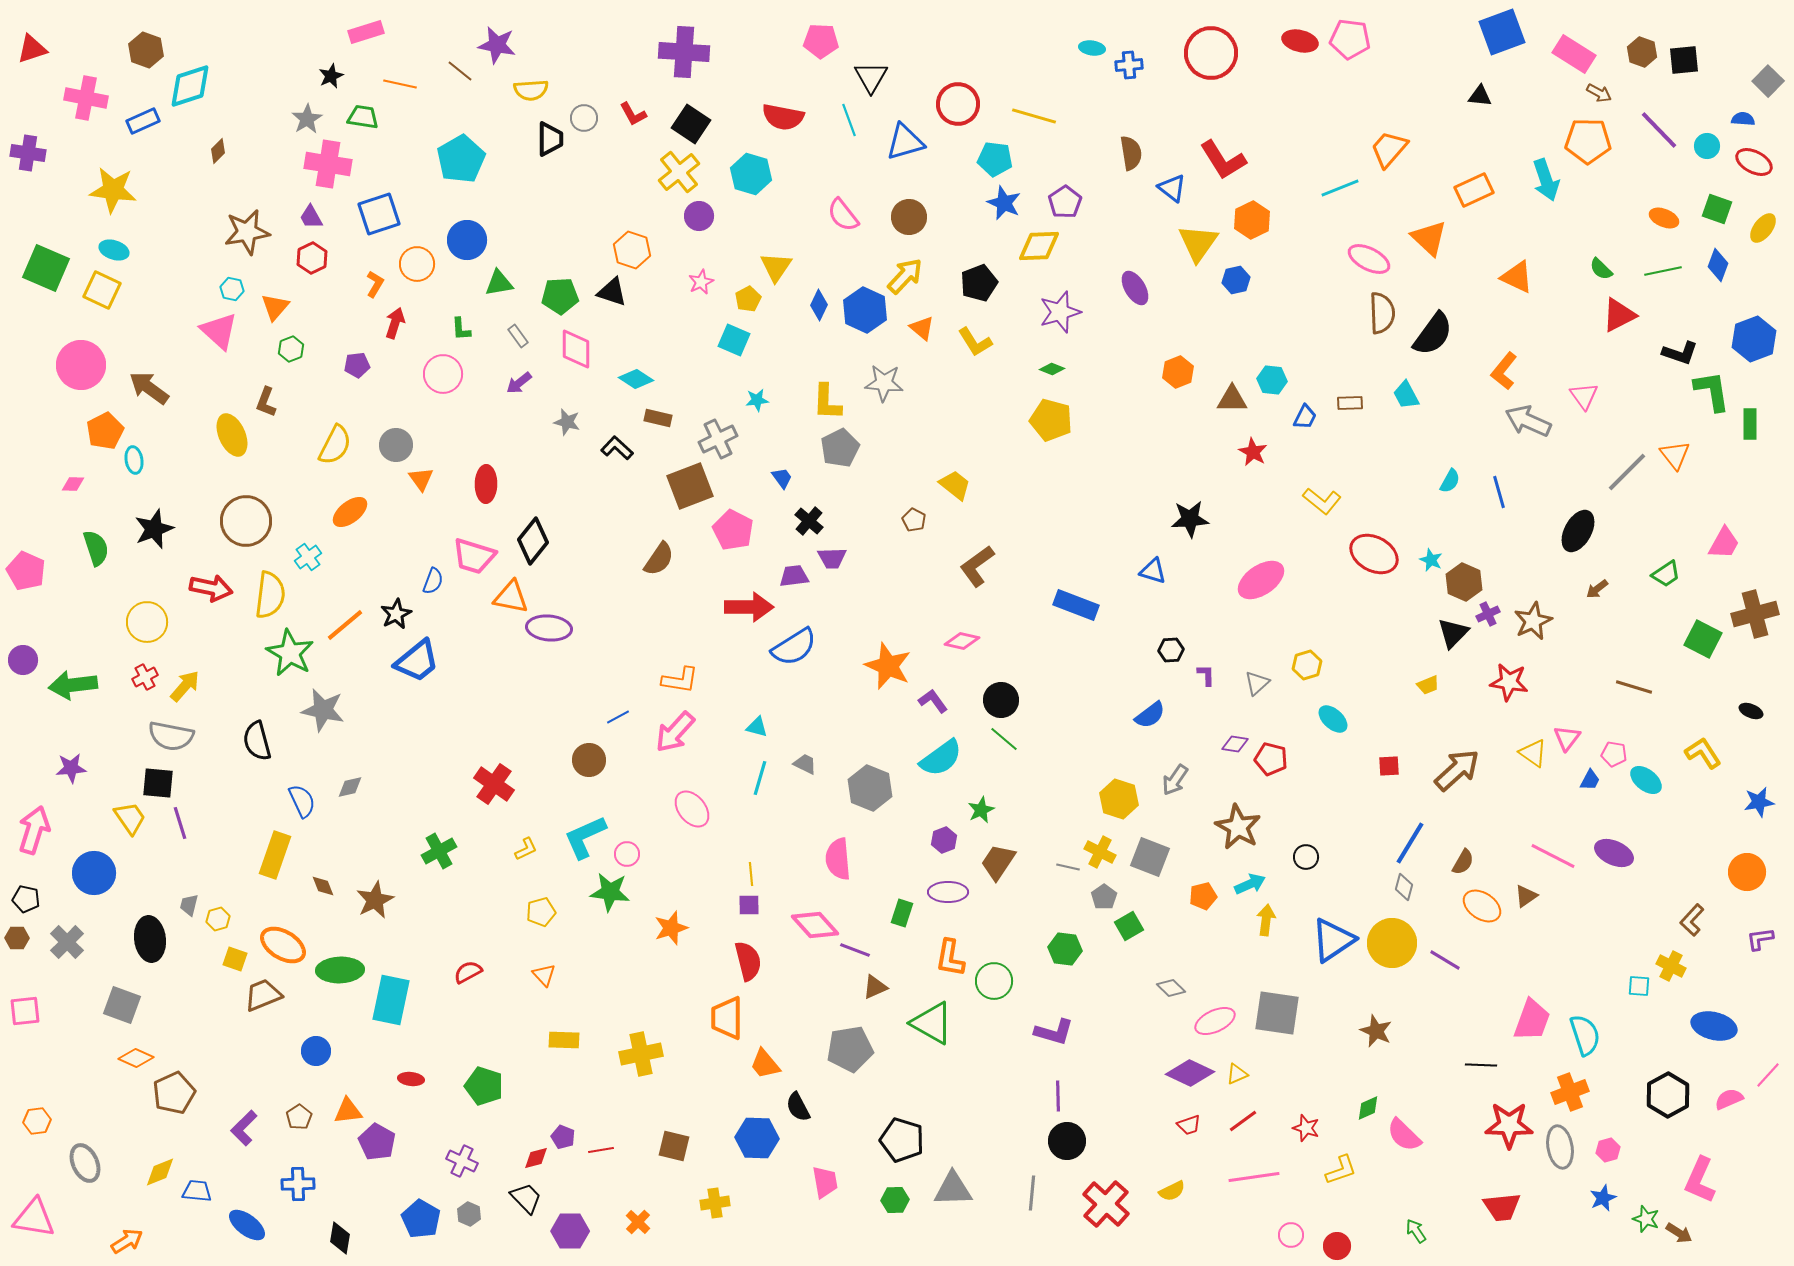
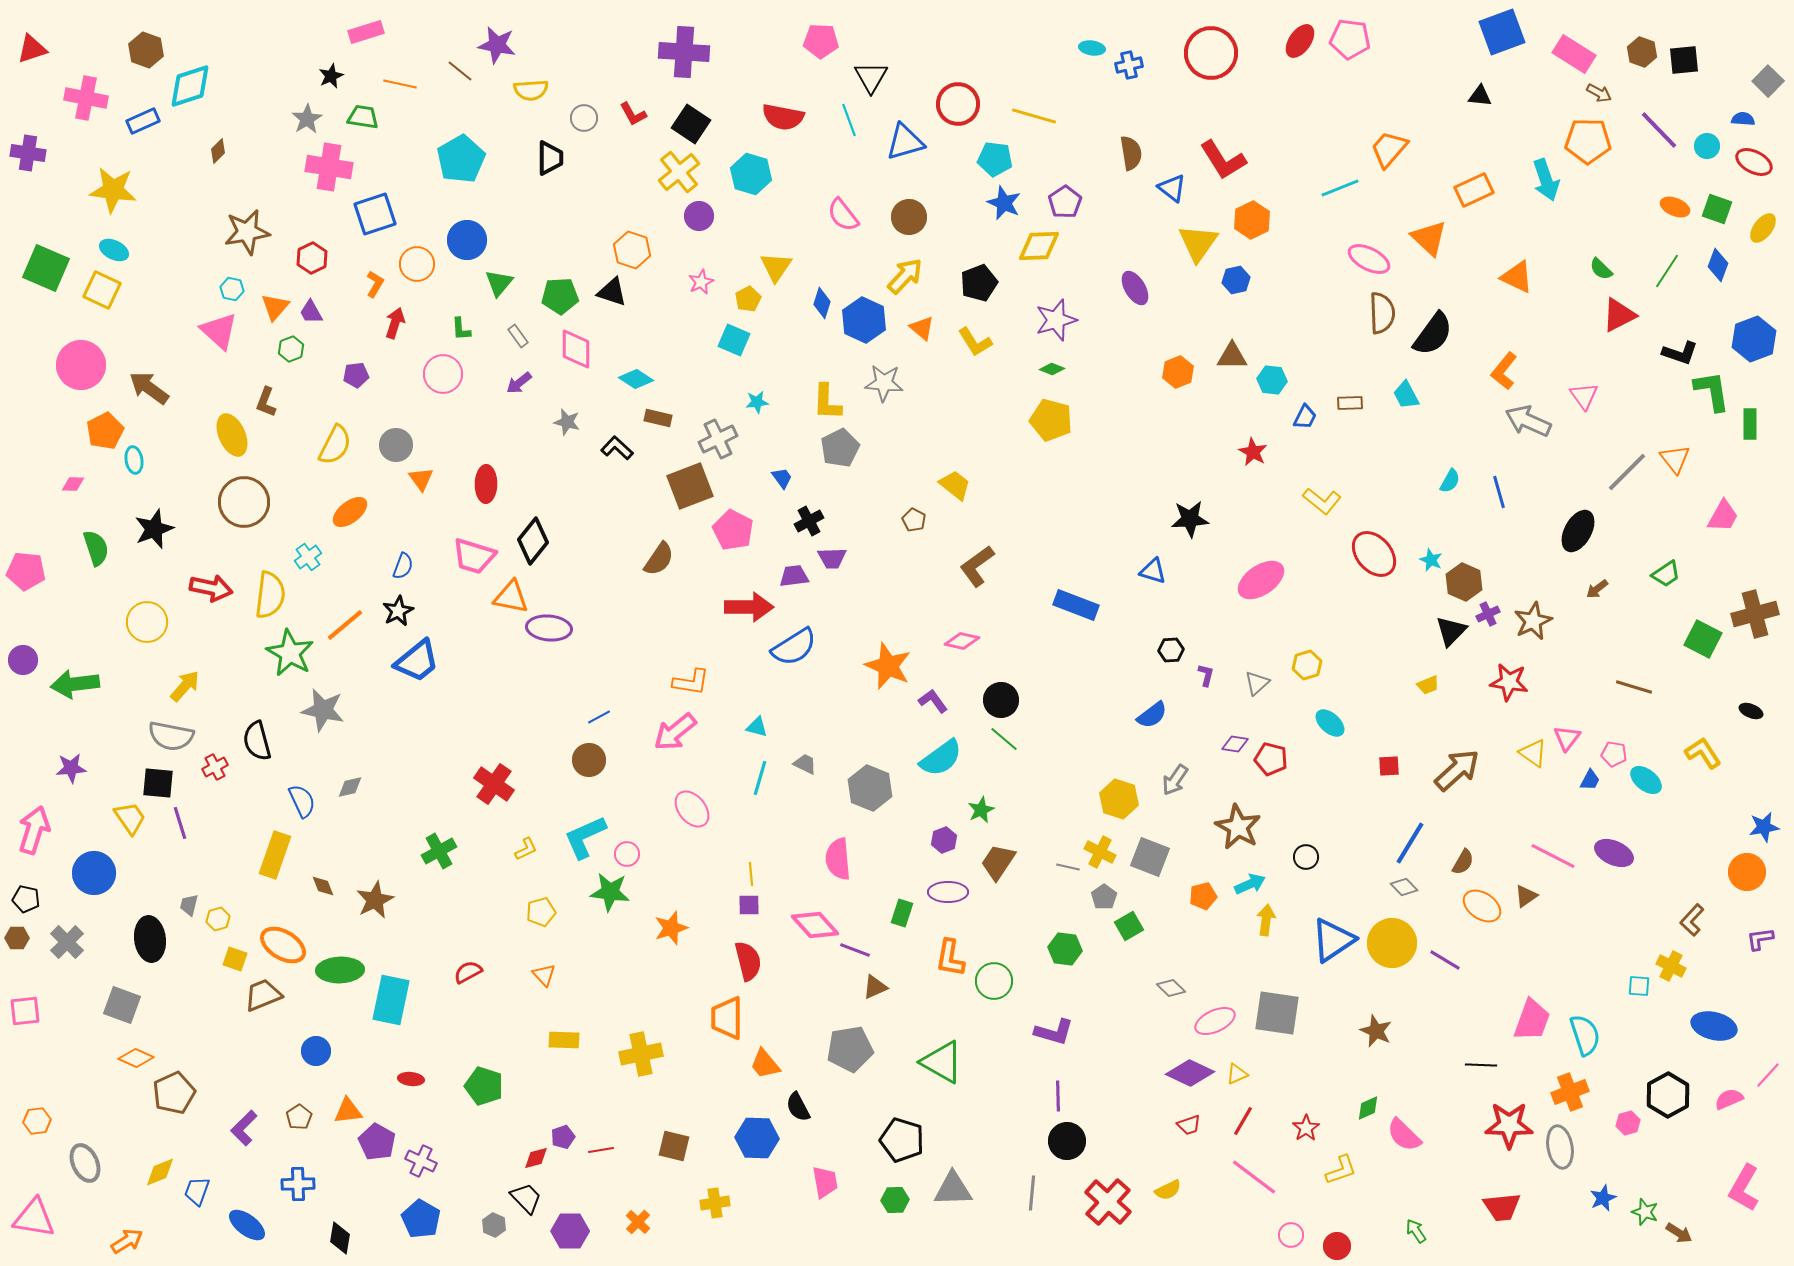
red ellipse at (1300, 41): rotated 68 degrees counterclockwise
blue cross at (1129, 65): rotated 8 degrees counterclockwise
black trapezoid at (550, 139): moved 19 px down
pink cross at (328, 164): moved 1 px right, 3 px down
blue square at (379, 214): moved 4 px left
purple trapezoid at (311, 217): moved 95 px down
orange ellipse at (1664, 218): moved 11 px right, 11 px up
cyan ellipse at (114, 250): rotated 8 degrees clockwise
green line at (1663, 271): moved 4 px right; rotated 45 degrees counterclockwise
green triangle at (499, 283): rotated 40 degrees counterclockwise
blue diamond at (819, 305): moved 3 px right, 2 px up; rotated 8 degrees counterclockwise
blue hexagon at (865, 310): moved 1 px left, 10 px down
purple star at (1060, 312): moved 4 px left, 8 px down
purple pentagon at (357, 365): moved 1 px left, 10 px down
brown triangle at (1232, 399): moved 43 px up
cyan star at (757, 400): moved 2 px down
orange triangle at (1675, 455): moved 4 px down
brown circle at (246, 521): moved 2 px left, 19 px up
black cross at (809, 521): rotated 20 degrees clockwise
pink trapezoid at (1724, 543): moved 1 px left, 27 px up
red ellipse at (1374, 554): rotated 21 degrees clockwise
pink pentagon at (26, 571): rotated 18 degrees counterclockwise
blue semicircle at (433, 581): moved 30 px left, 15 px up
black star at (396, 614): moved 2 px right, 3 px up
black triangle at (1453, 633): moved 2 px left, 2 px up
purple L-shape at (1206, 675): rotated 15 degrees clockwise
red cross at (145, 677): moved 70 px right, 90 px down
orange L-shape at (680, 680): moved 11 px right, 2 px down
green arrow at (73, 685): moved 2 px right, 1 px up
blue semicircle at (1150, 715): moved 2 px right
blue line at (618, 717): moved 19 px left
cyan ellipse at (1333, 719): moved 3 px left, 4 px down
pink arrow at (675, 732): rotated 9 degrees clockwise
blue star at (1759, 802): moved 5 px right, 25 px down
gray diamond at (1404, 887): rotated 60 degrees counterclockwise
green triangle at (932, 1023): moved 10 px right, 39 px down
red line at (1243, 1121): rotated 24 degrees counterclockwise
red star at (1306, 1128): rotated 20 degrees clockwise
purple pentagon at (563, 1137): rotated 30 degrees clockwise
pink hexagon at (1608, 1150): moved 20 px right, 27 px up
purple cross at (462, 1161): moved 41 px left
pink line at (1254, 1177): rotated 45 degrees clockwise
pink L-shape at (1700, 1180): moved 44 px right, 8 px down; rotated 6 degrees clockwise
blue trapezoid at (197, 1191): rotated 76 degrees counterclockwise
yellow semicircle at (1172, 1191): moved 4 px left, 1 px up
red cross at (1106, 1204): moved 2 px right, 2 px up
gray hexagon at (469, 1214): moved 25 px right, 11 px down
green star at (1646, 1219): moved 1 px left, 7 px up
